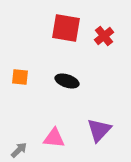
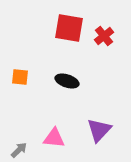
red square: moved 3 px right
